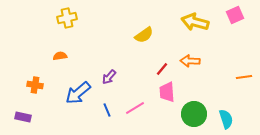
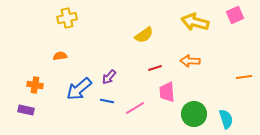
red line: moved 7 px left, 1 px up; rotated 32 degrees clockwise
blue arrow: moved 1 px right, 4 px up
blue line: moved 9 px up; rotated 56 degrees counterclockwise
purple rectangle: moved 3 px right, 7 px up
